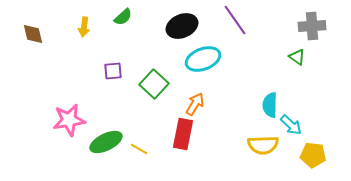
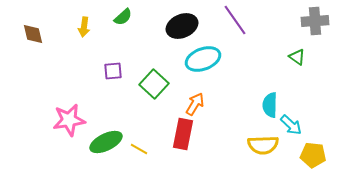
gray cross: moved 3 px right, 5 px up
